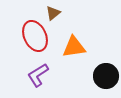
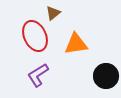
orange triangle: moved 2 px right, 3 px up
